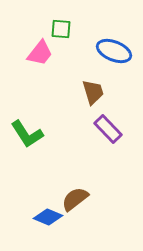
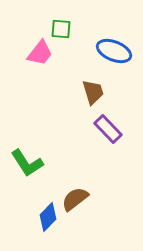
green L-shape: moved 29 px down
blue diamond: rotated 68 degrees counterclockwise
